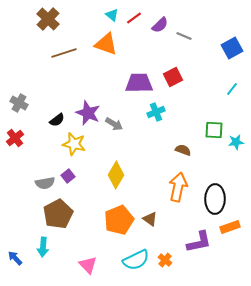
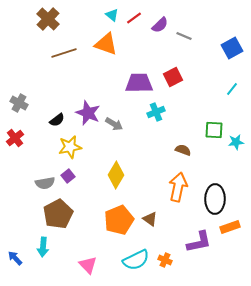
yellow star: moved 4 px left, 3 px down; rotated 25 degrees counterclockwise
orange cross: rotated 16 degrees counterclockwise
